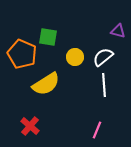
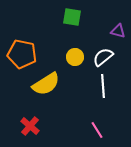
green square: moved 24 px right, 20 px up
orange pentagon: rotated 12 degrees counterclockwise
white line: moved 1 px left, 1 px down
pink line: rotated 54 degrees counterclockwise
